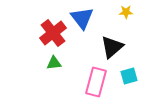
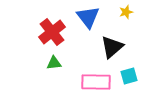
yellow star: rotated 16 degrees counterclockwise
blue triangle: moved 6 px right, 1 px up
red cross: moved 1 px left, 1 px up
pink rectangle: rotated 76 degrees clockwise
